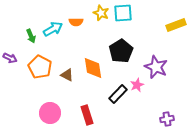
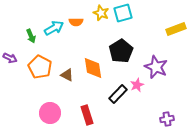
cyan square: rotated 12 degrees counterclockwise
yellow rectangle: moved 4 px down
cyan arrow: moved 1 px right, 1 px up
